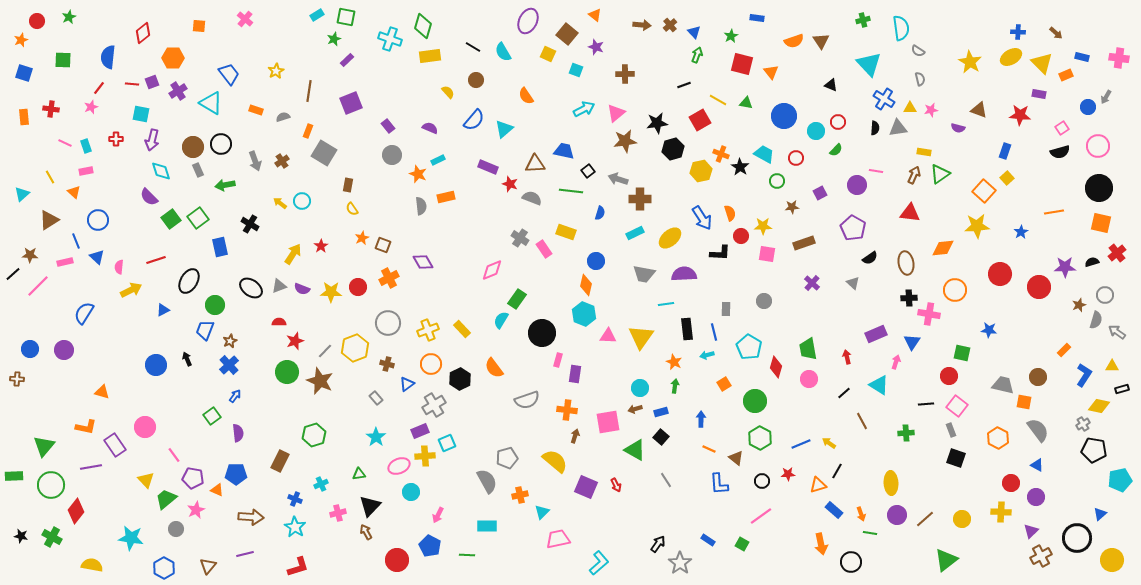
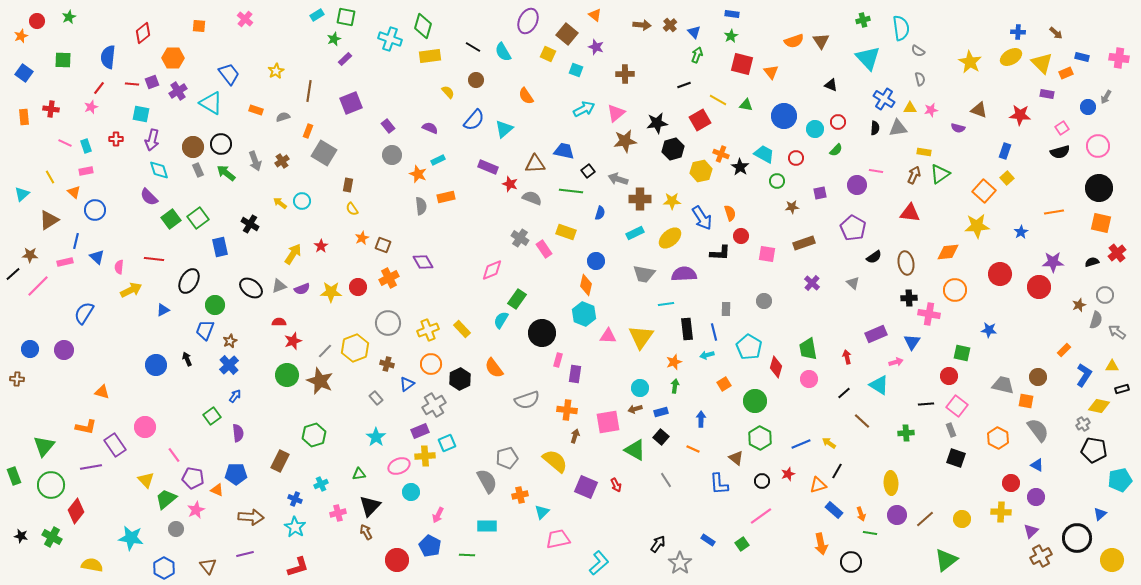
blue rectangle at (757, 18): moved 25 px left, 4 px up
orange star at (21, 40): moved 4 px up
purple rectangle at (347, 60): moved 2 px left, 1 px up
cyan triangle at (869, 64): moved 1 px left, 6 px up
blue square at (24, 73): rotated 18 degrees clockwise
orange rectangle at (1066, 75): moved 2 px up
purple rectangle at (1039, 94): moved 8 px right
green triangle at (746, 103): moved 2 px down
cyan circle at (816, 131): moved 1 px left, 2 px up
cyan diamond at (161, 171): moved 2 px left, 1 px up
green arrow at (225, 185): moved 1 px right, 12 px up; rotated 48 degrees clockwise
purple square at (820, 193): rotated 16 degrees clockwise
blue circle at (98, 220): moved 3 px left, 10 px up
yellow star at (763, 226): moved 91 px left, 25 px up
blue line at (76, 241): rotated 35 degrees clockwise
orange diamond at (943, 248): moved 5 px right, 4 px down
black semicircle at (870, 258): moved 4 px right, 1 px up
red line at (156, 260): moved 2 px left, 1 px up; rotated 24 degrees clockwise
purple star at (1065, 267): moved 12 px left, 5 px up
purple semicircle at (302, 289): rotated 42 degrees counterclockwise
red star at (295, 341): moved 2 px left
orange star at (674, 362): rotated 28 degrees clockwise
pink arrow at (896, 362): rotated 56 degrees clockwise
green circle at (287, 372): moved 3 px down
orange square at (1024, 402): moved 2 px right, 1 px up
brown line at (862, 421): rotated 18 degrees counterclockwise
orange line at (709, 449): moved 16 px left
red star at (788, 474): rotated 16 degrees counterclockwise
green rectangle at (14, 476): rotated 72 degrees clockwise
green square at (742, 544): rotated 24 degrees clockwise
brown triangle at (208, 566): rotated 18 degrees counterclockwise
